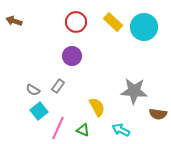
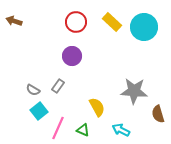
yellow rectangle: moved 1 px left
brown semicircle: rotated 66 degrees clockwise
